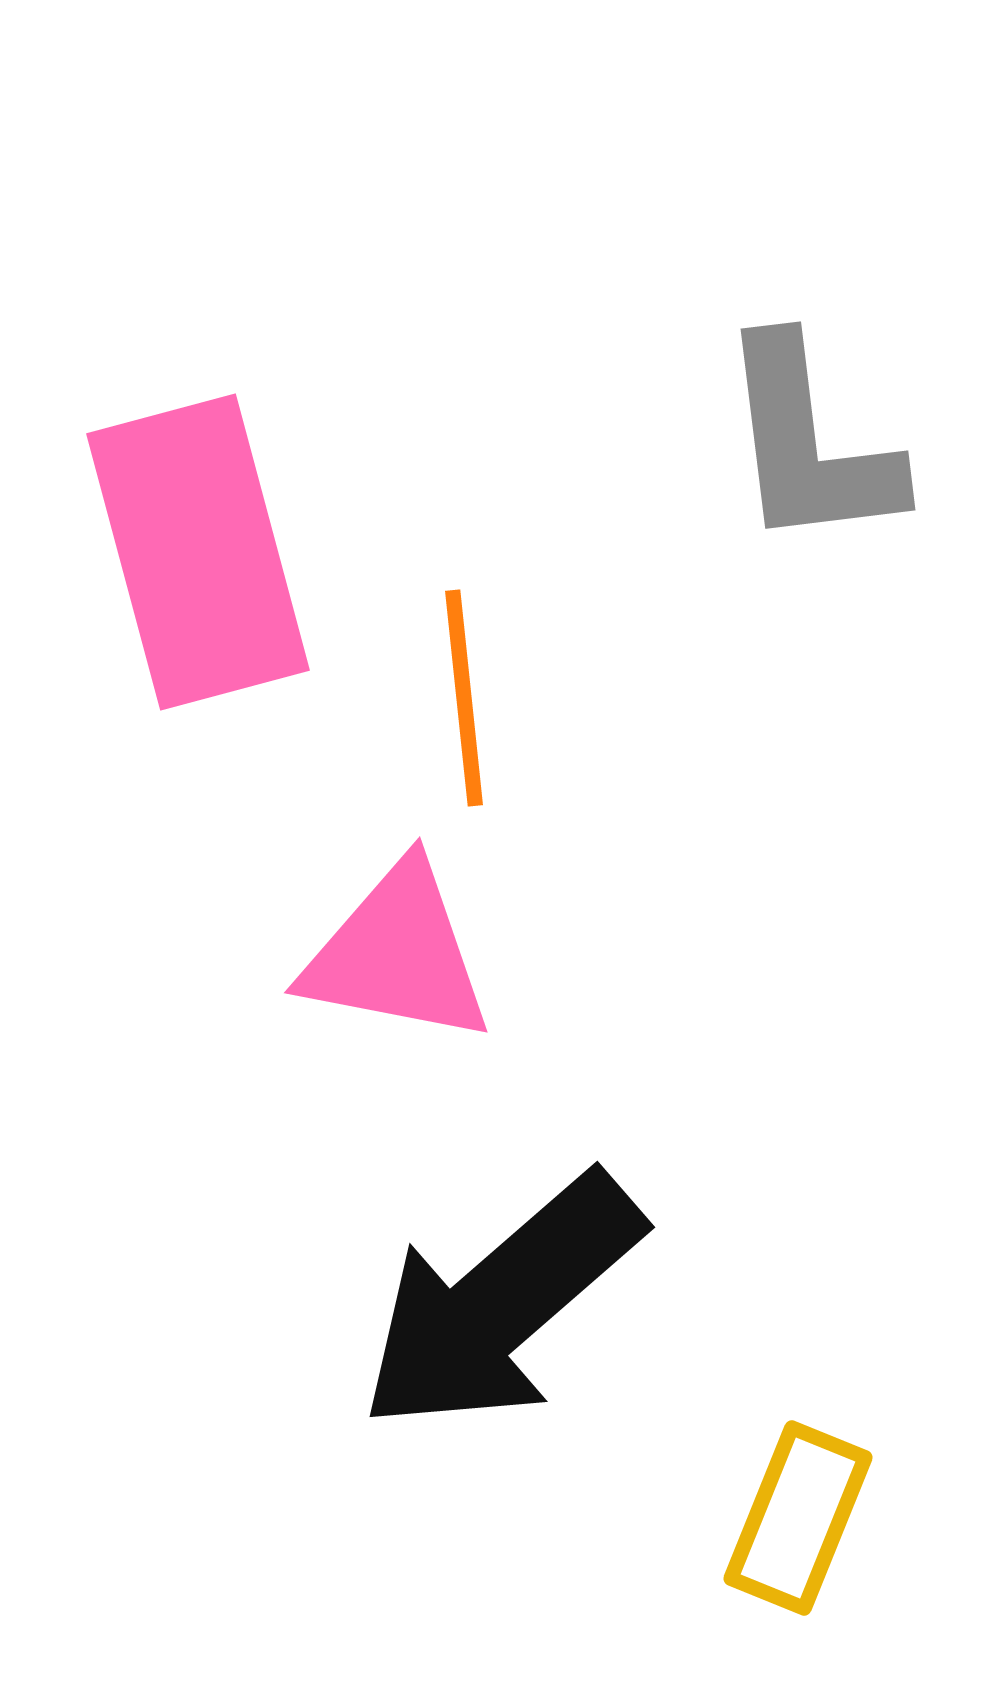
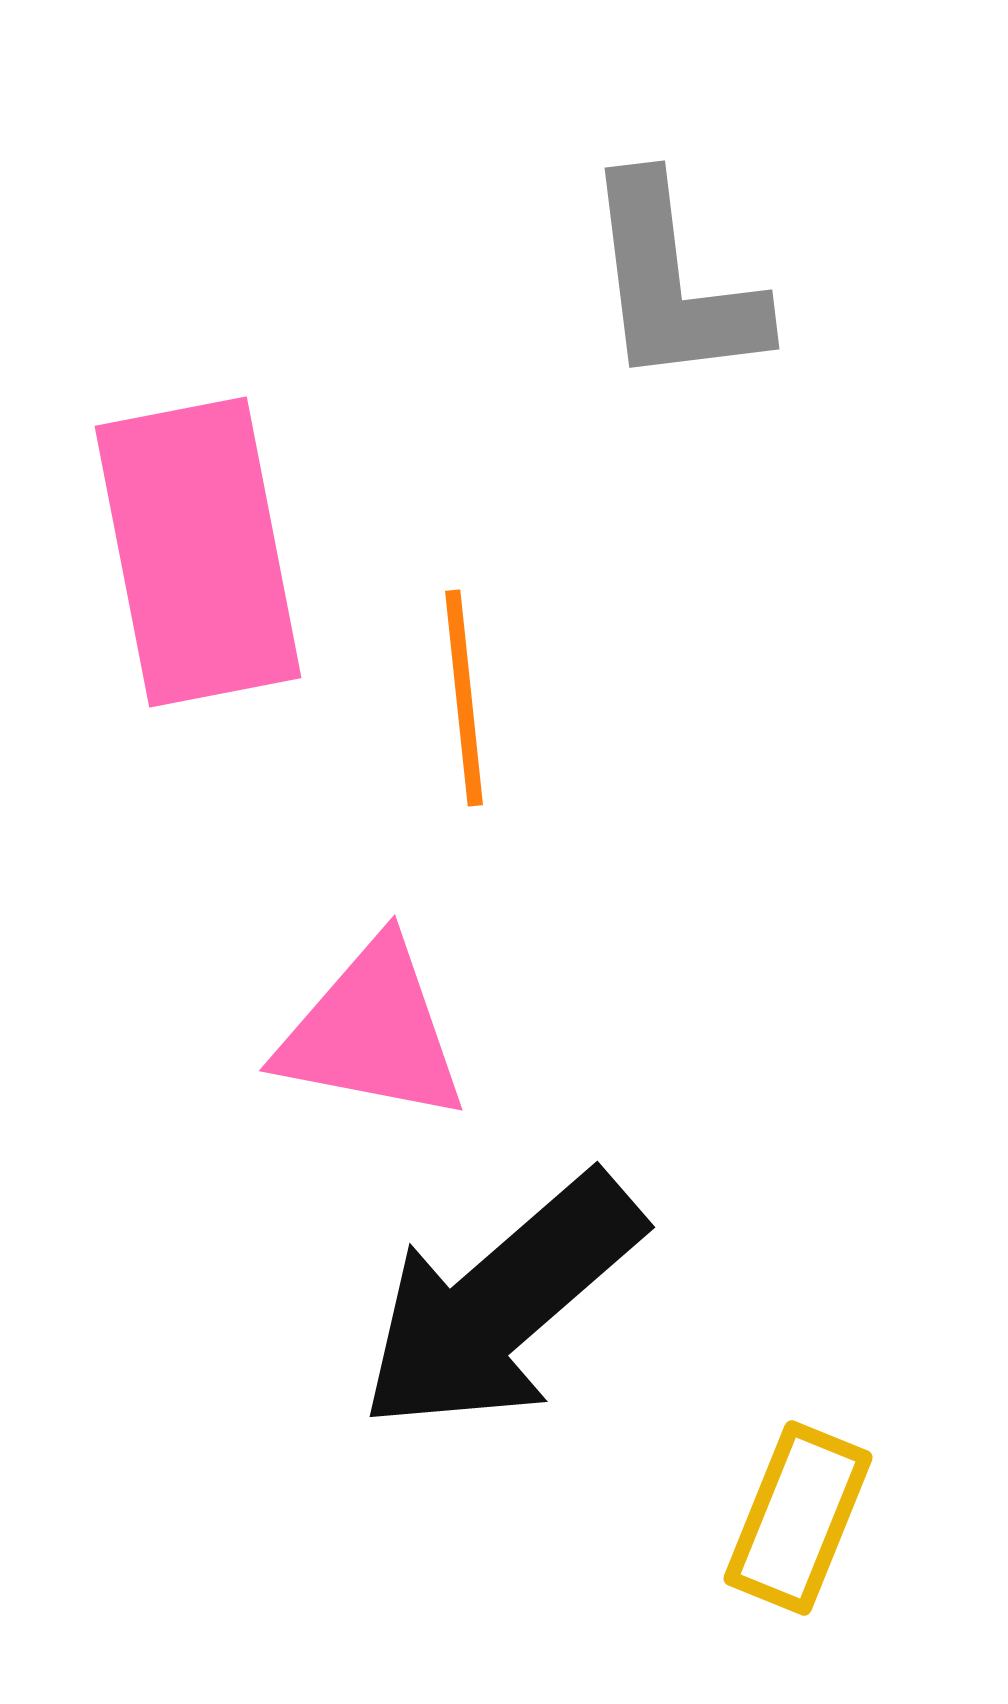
gray L-shape: moved 136 px left, 161 px up
pink rectangle: rotated 4 degrees clockwise
pink triangle: moved 25 px left, 78 px down
